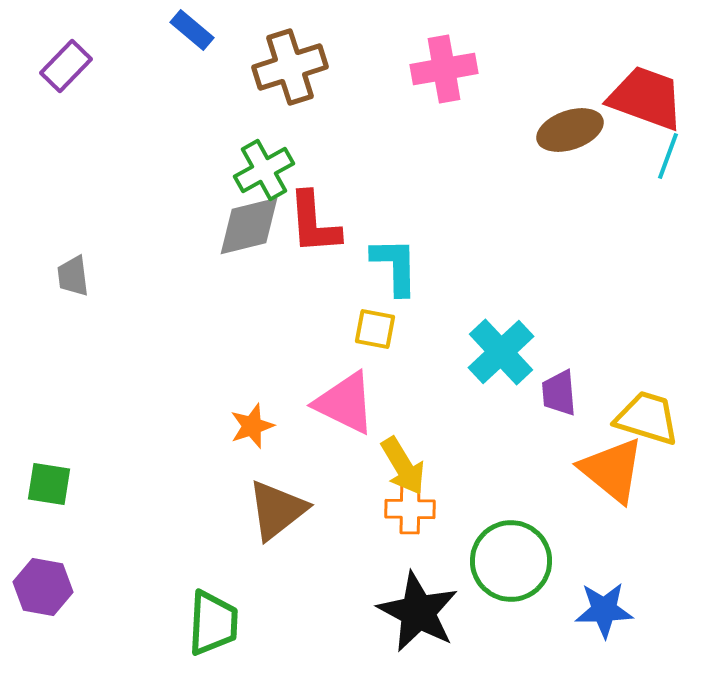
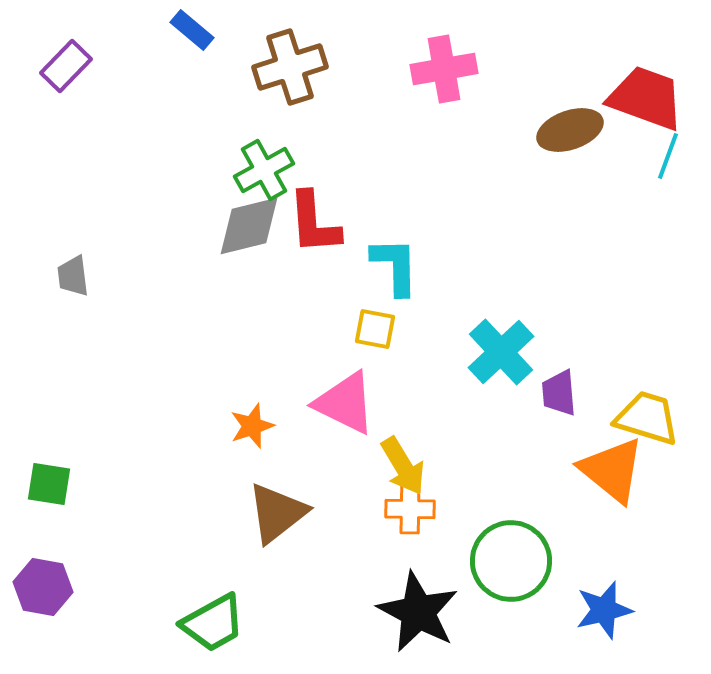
brown triangle: moved 3 px down
blue star: rotated 12 degrees counterclockwise
green trapezoid: rotated 58 degrees clockwise
